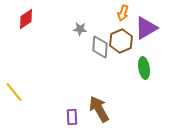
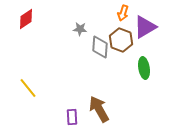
purple triangle: moved 1 px left, 1 px up
brown hexagon: moved 1 px up; rotated 15 degrees counterclockwise
yellow line: moved 14 px right, 4 px up
